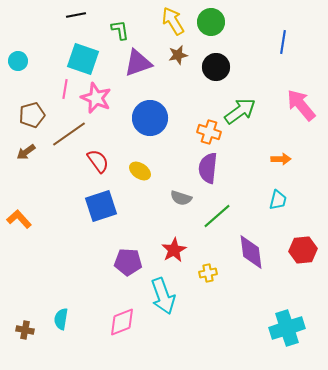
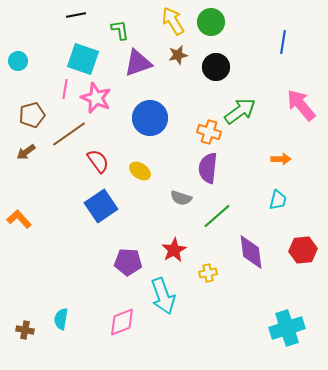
blue square: rotated 16 degrees counterclockwise
